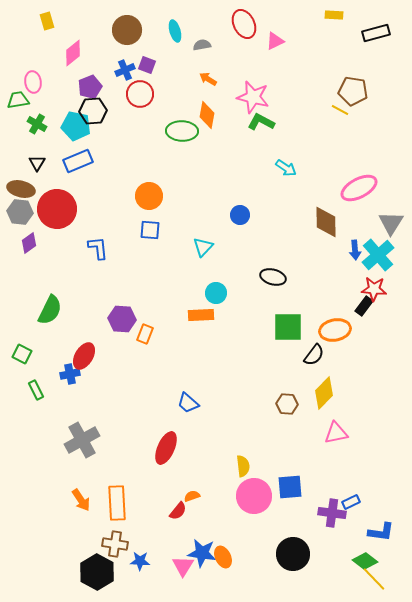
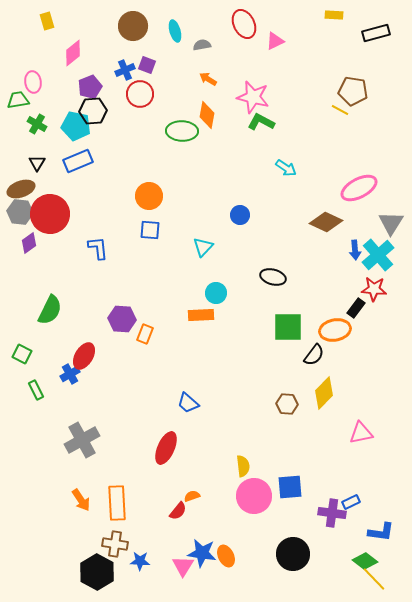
brown circle at (127, 30): moved 6 px right, 4 px up
brown ellipse at (21, 189): rotated 32 degrees counterclockwise
red circle at (57, 209): moved 7 px left, 5 px down
brown diamond at (326, 222): rotated 64 degrees counterclockwise
black rectangle at (364, 306): moved 8 px left, 2 px down
blue cross at (70, 374): rotated 18 degrees counterclockwise
pink triangle at (336, 433): moved 25 px right
orange ellipse at (223, 557): moved 3 px right, 1 px up
